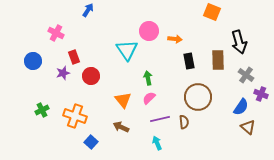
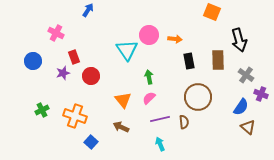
pink circle: moved 4 px down
black arrow: moved 2 px up
green arrow: moved 1 px right, 1 px up
cyan arrow: moved 3 px right, 1 px down
